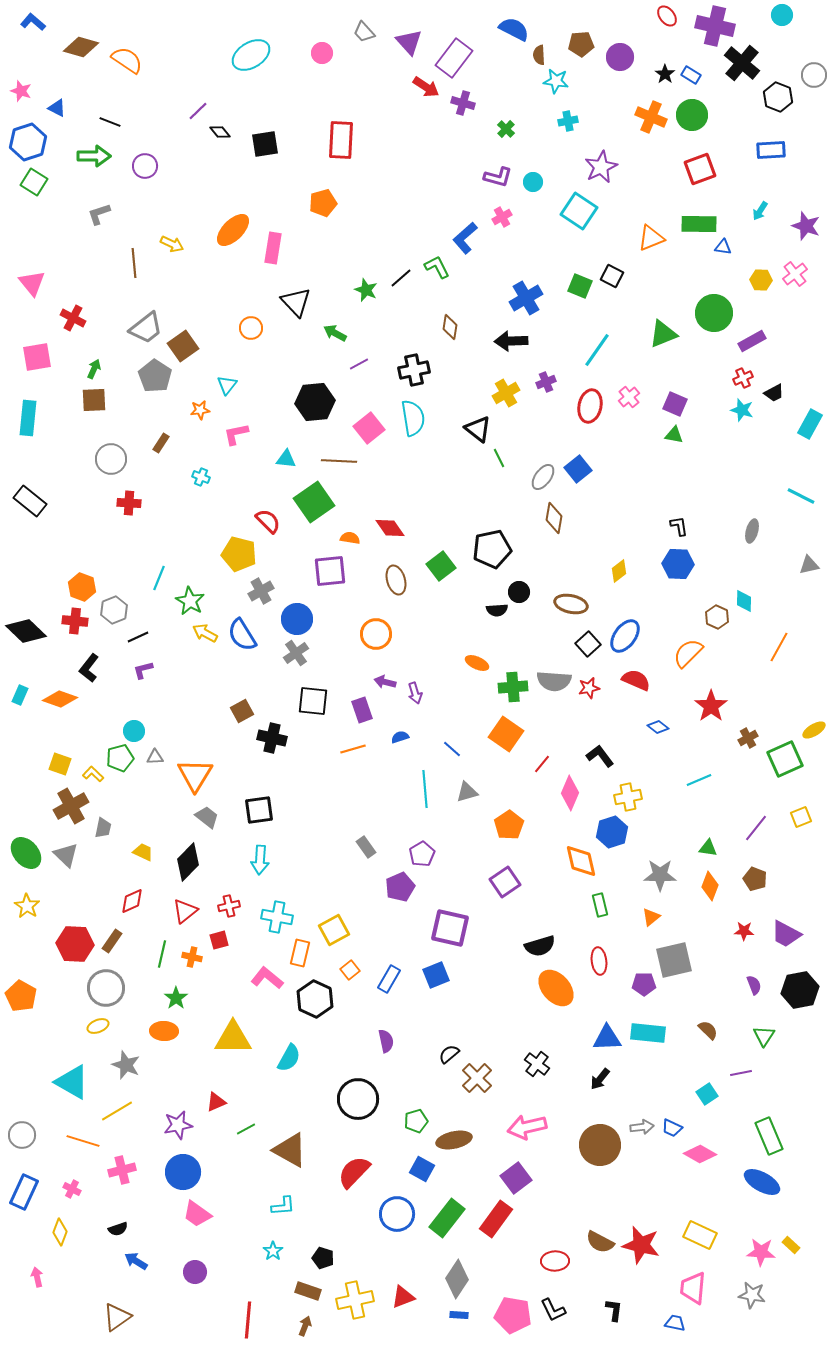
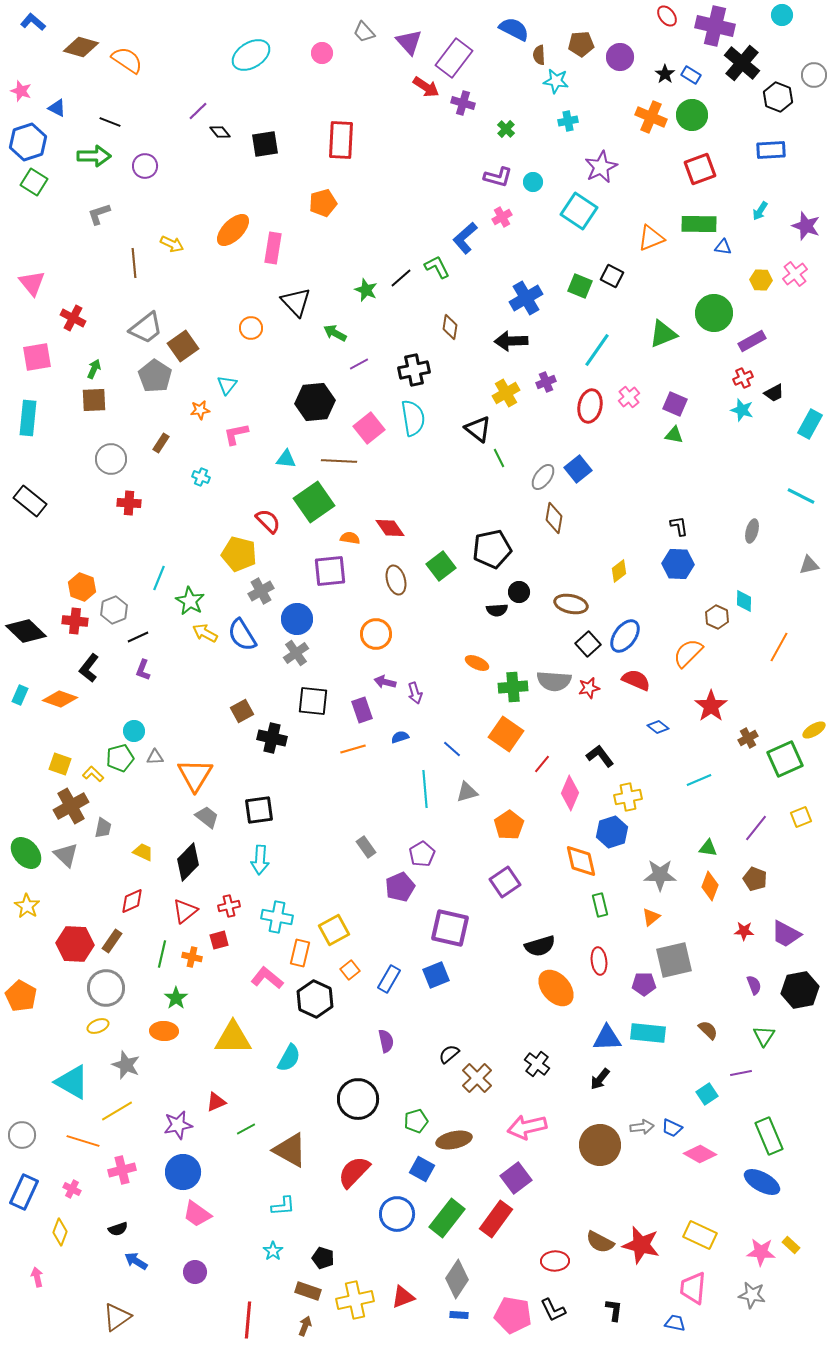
purple L-shape at (143, 670): rotated 55 degrees counterclockwise
